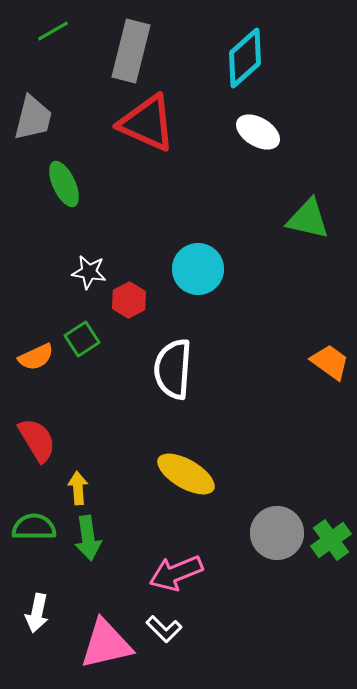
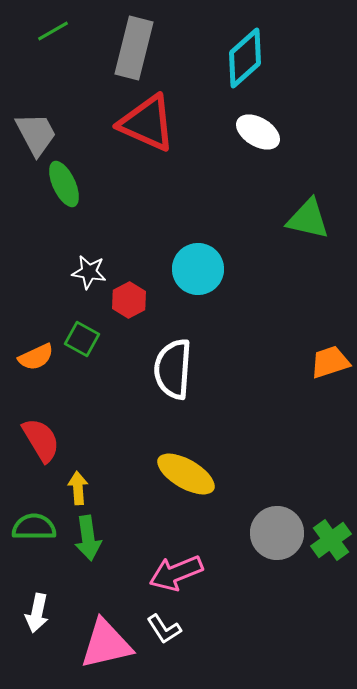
gray rectangle: moved 3 px right, 3 px up
gray trapezoid: moved 3 px right, 16 px down; rotated 42 degrees counterclockwise
green square: rotated 28 degrees counterclockwise
orange trapezoid: rotated 54 degrees counterclockwise
red semicircle: moved 4 px right
white L-shape: rotated 12 degrees clockwise
